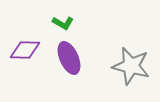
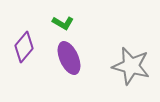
purple diamond: moved 1 px left, 3 px up; rotated 52 degrees counterclockwise
